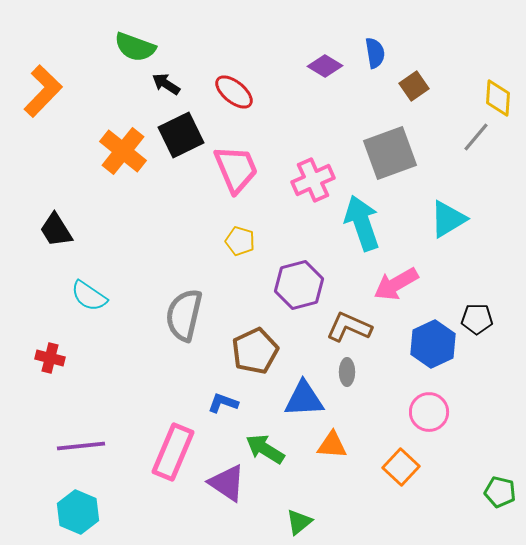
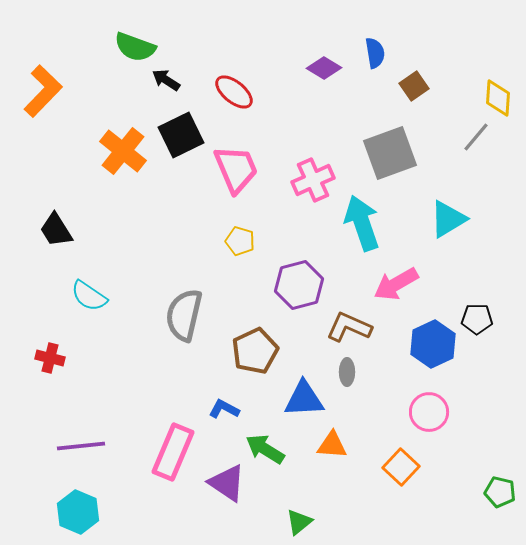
purple diamond: moved 1 px left, 2 px down
black arrow: moved 4 px up
blue L-shape: moved 1 px right, 6 px down; rotated 8 degrees clockwise
